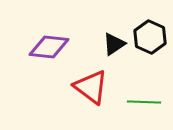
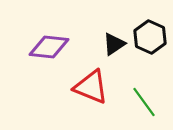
red triangle: rotated 15 degrees counterclockwise
green line: rotated 52 degrees clockwise
